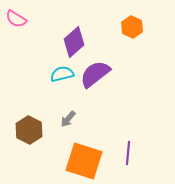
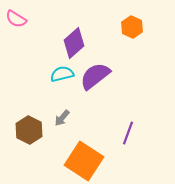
purple diamond: moved 1 px down
purple semicircle: moved 2 px down
gray arrow: moved 6 px left, 1 px up
purple line: moved 20 px up; rotated 15 degrees clockwise
orange square: rotated 15 degrees clockwise
